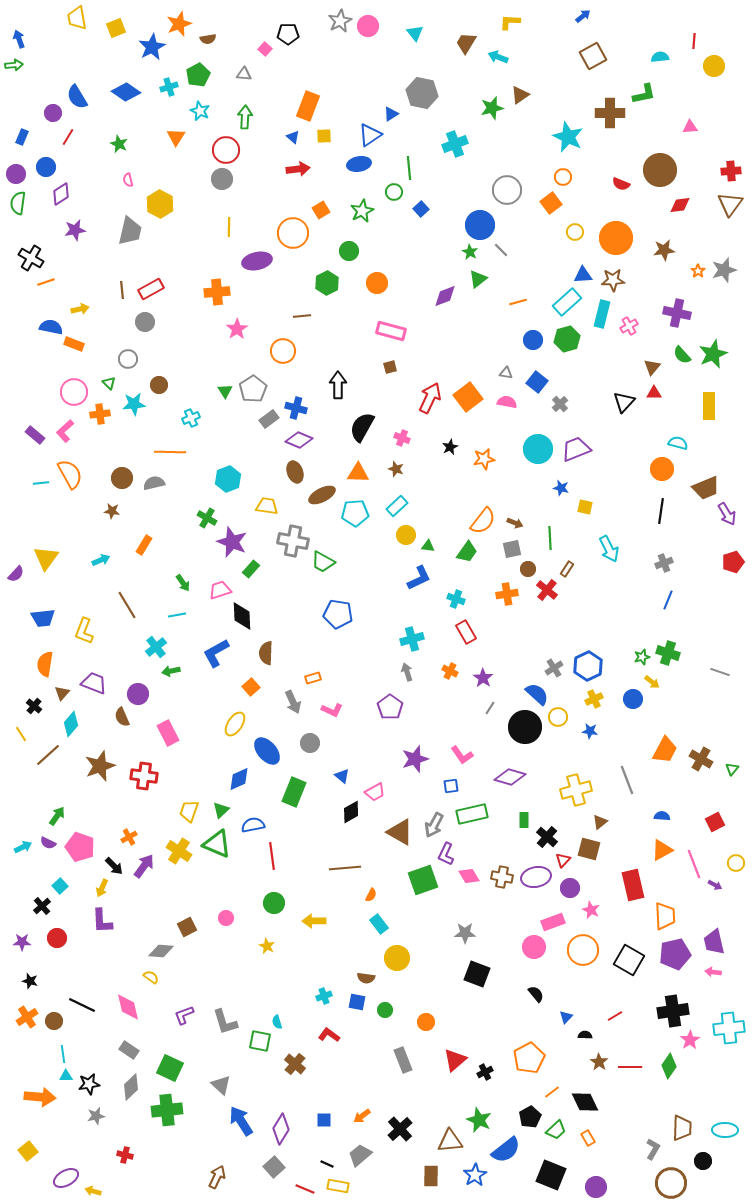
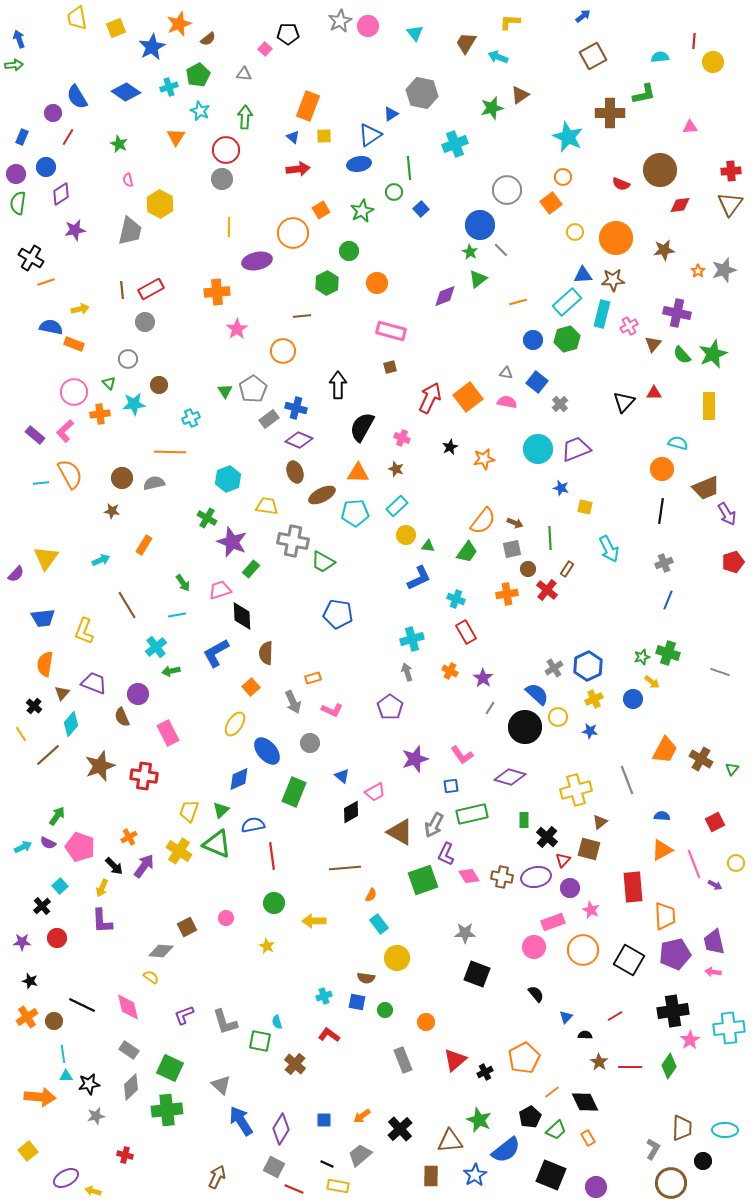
brown semicircle at (208, 39): rotated 28 degrees counterclockwise
yellow circle at (714, 66): moved 1 px left, 4 px up
brown triangle at (652, 367): moved 1 px right, 23 px up
red rectangle at (633, 885): moved 2 px down; rotated 8 degrees clockwise
orange pentagon at (529, 1058): moved 5 px left
gray square at (274, 1167): rotated 20 degrees counterclockwise
red line at (305, 1189): moved 11 px left
